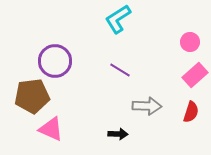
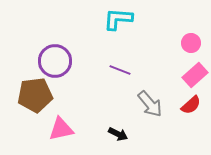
cyan L-shape: rotated 36 degrees clockwise
pink circle: moved 1 px right, 1 px down
purple line: rotated 10 degrees counterclockwise
brown pentagon: moved 3 px right, 1 px up
gray arrow: moved 3 px right, 2 px up; rotated 48 degrees clockwise
red semicircle: moved 7 px up; rotated 30 degrees clockwise
pink triangle: moved 10 px right; rotated 36 degrees counterclockwise
black arrow: rotated 24 degrees clockwise
